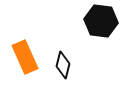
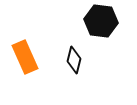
black diamond: moved 11 px right, 5 px up
